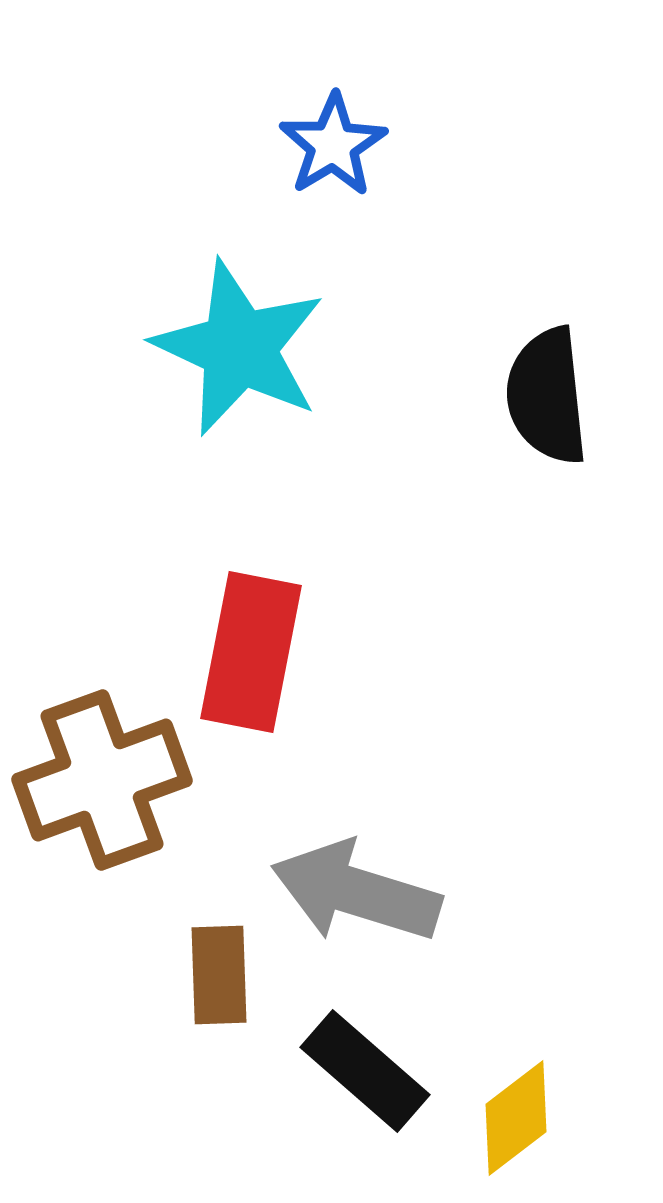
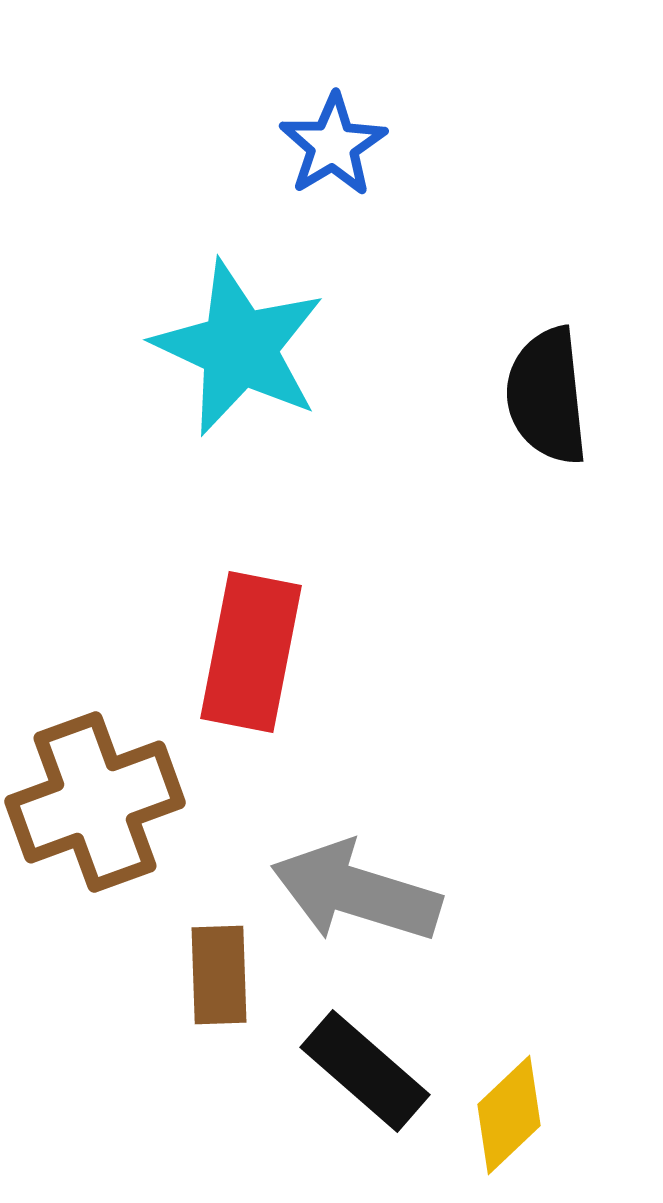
brown cross: moved 7 px left, 22 px down
yellow diamond: moved 7 px left, 3 px up; rotated 6 degrees counterclockwise
